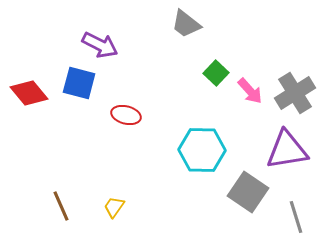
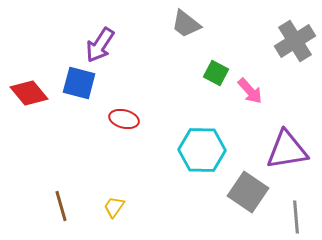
purple arrow: rotated 96 degrees clockwise
green square: rotated 15 degrees counterclockwise
gray cross: moved 52 px up
red ellipse: moved 2 px left, 4 px down
brown line: rotated 8 degrees clockwise
gray line: rotated 12 degrees clockwise
